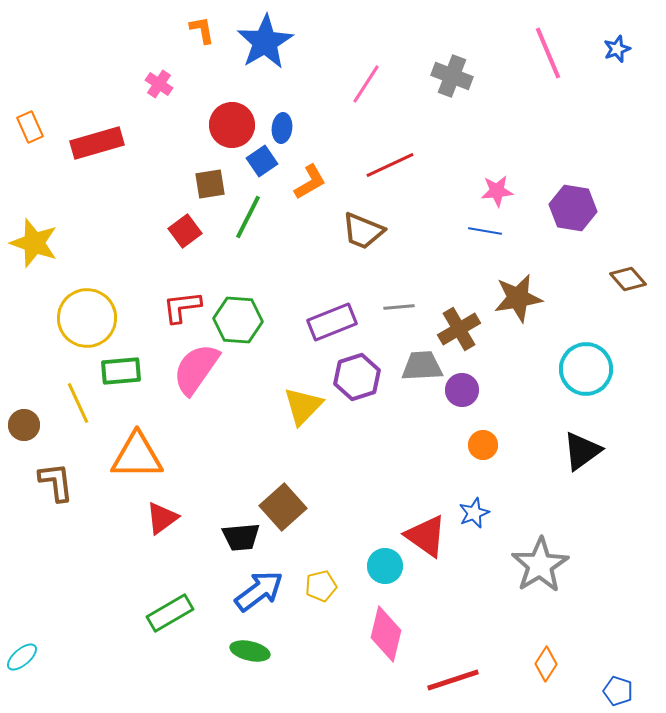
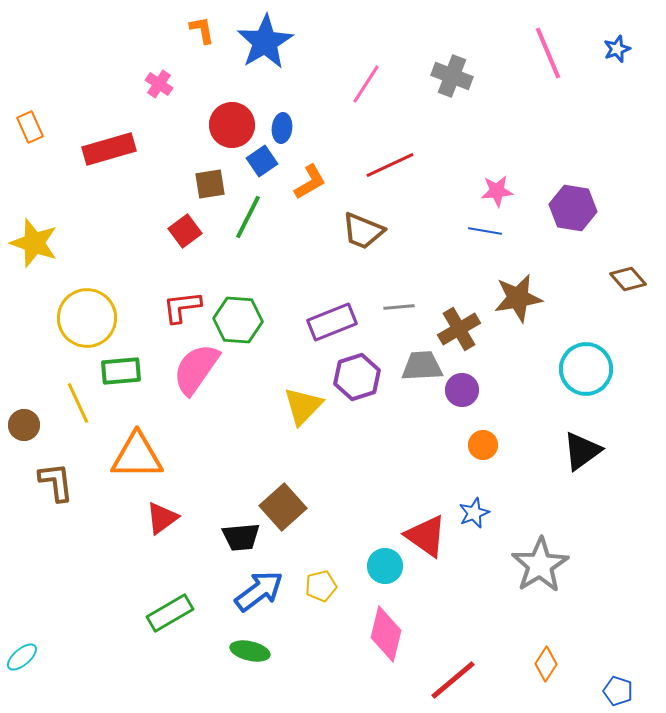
red rectangle at (97, 143): moved 12 px right, 6 px down
red line at (453, 680): rotated 22 degrees counterclockwise
